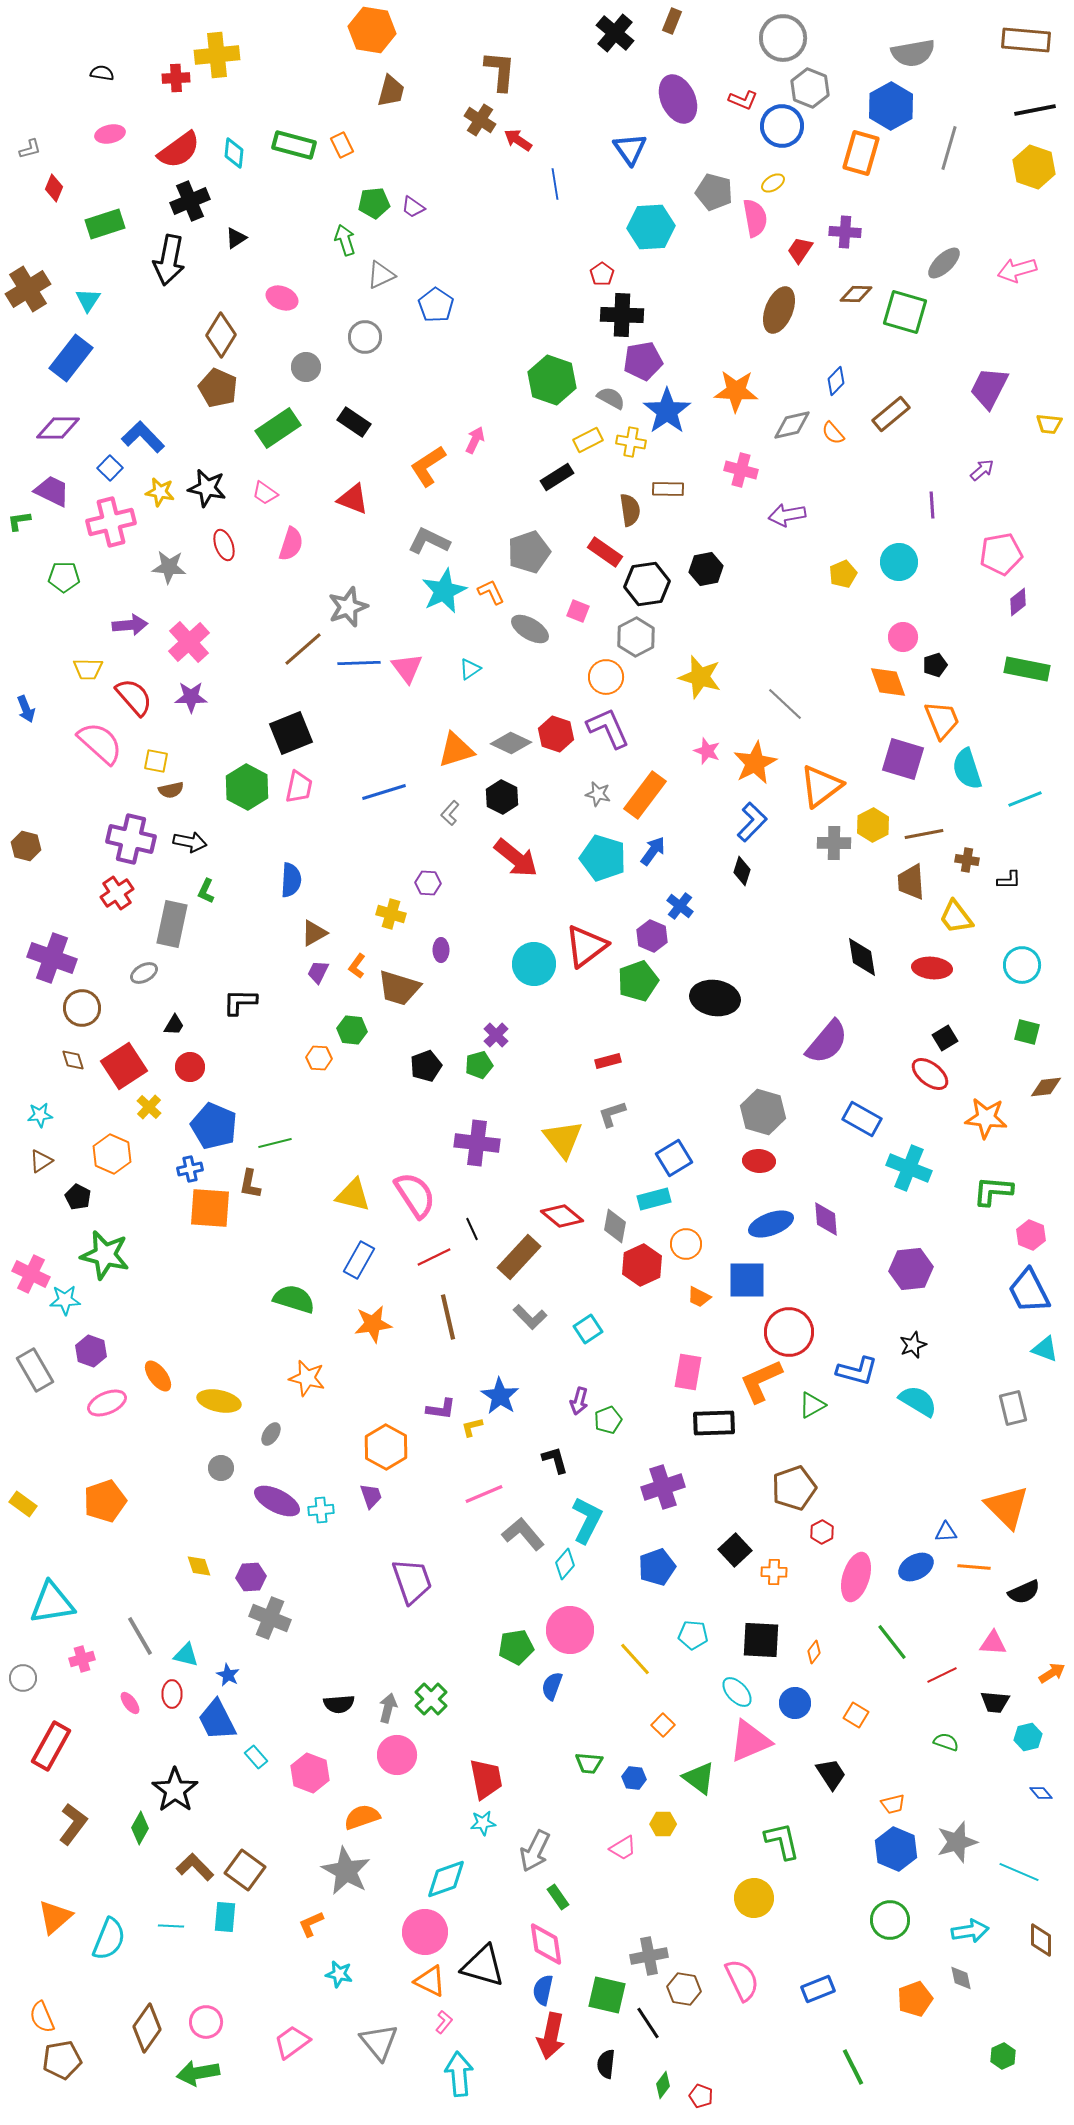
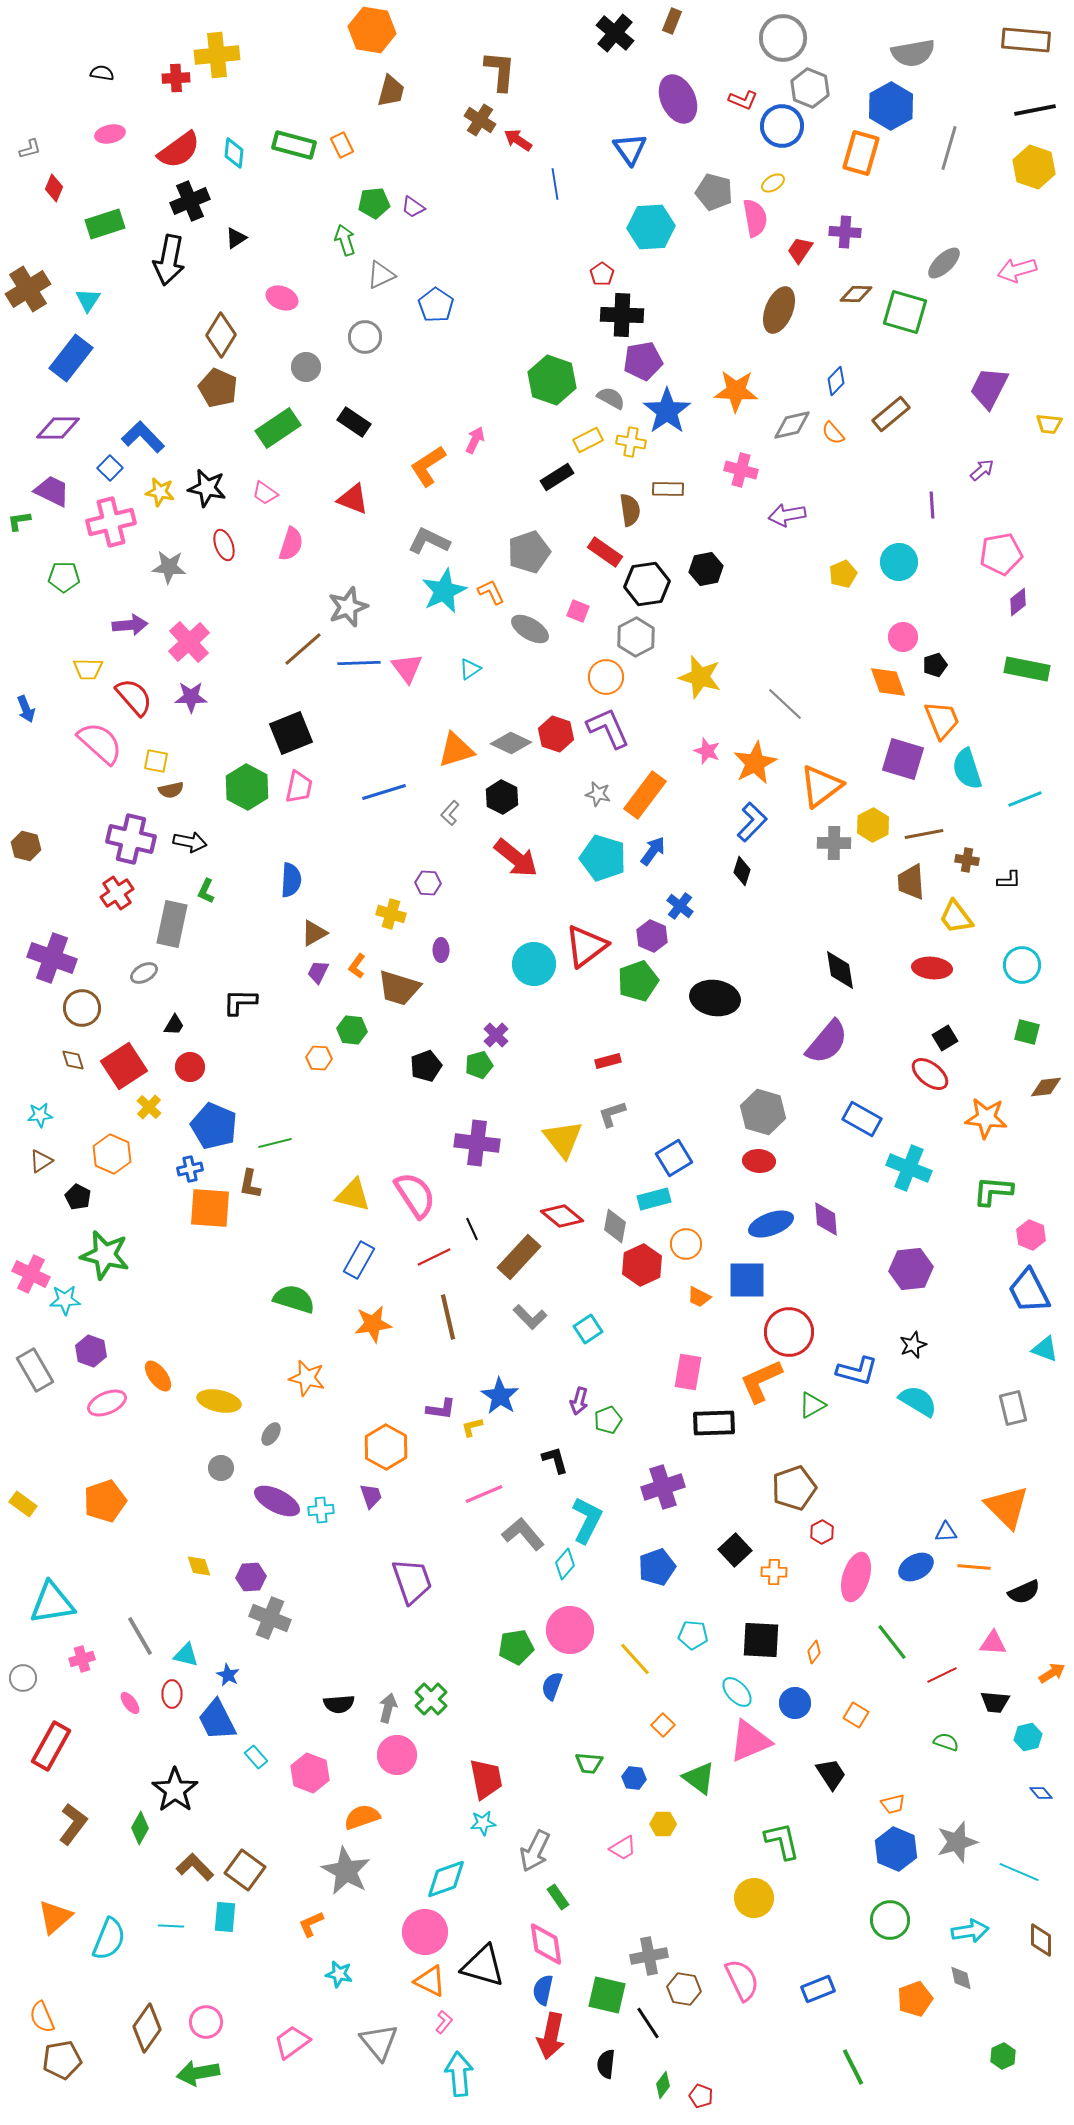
black diamond at (862, 957): moved 22 px left, 13 px down
